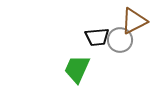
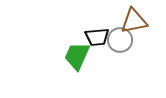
brown triangle: rotated 16 degrees clockwise
green trapezoid: moved 13 px up
